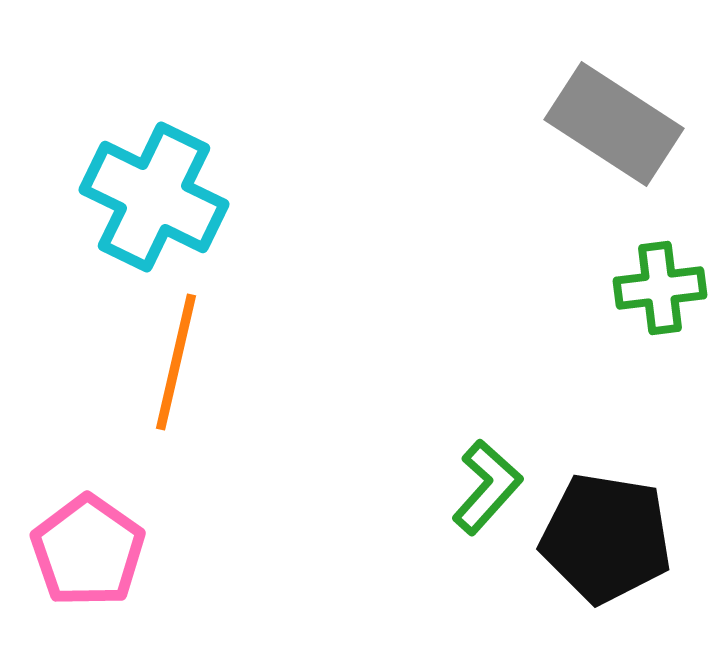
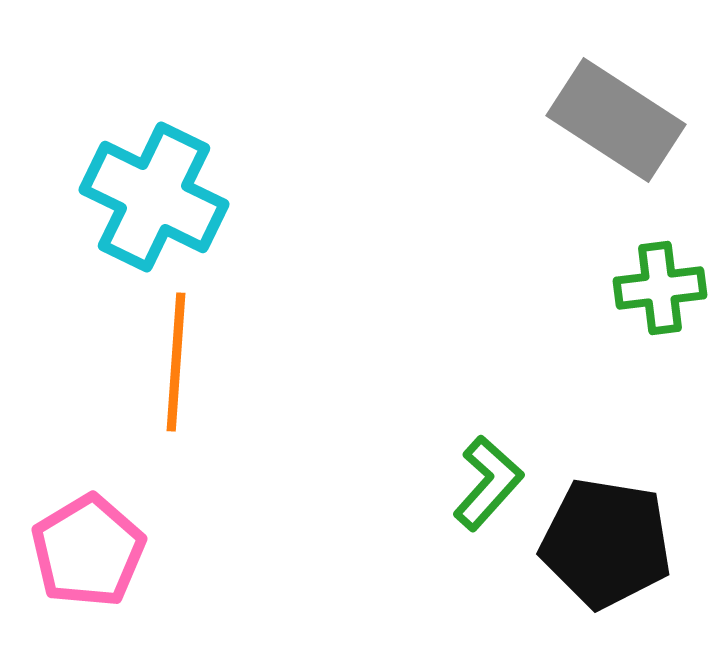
gray rectangle: moved 2 px right, 4 px up
orange line: rotated 9 degrees counterclockwise
green L-shape: moved 1 px right, 4 px up
black pentagon: moved 5 px down
pink pentagon: rotated 6 degrees clockwise
